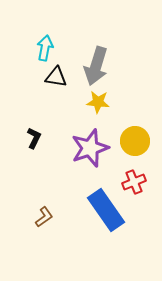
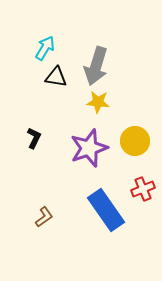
cyan arrow: rotated 20 degrees clockwise
purple star: moved 1 px left
red cross: moved 9 px right, 7 px down
